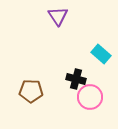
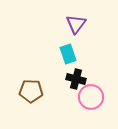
purple triangle: moved 18 px right, 8 px down; rotated 10 degrees clockwise
cyan rectangle: moved 33 px left; rotated 30 degrees clockwise
pink circle: moved 1 px right
